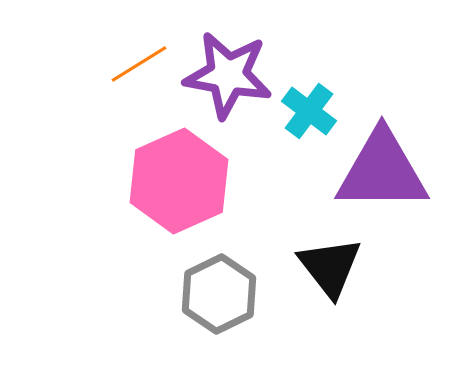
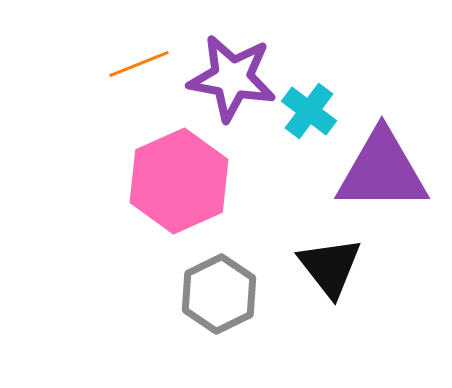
orange line: rotated 10 degrees clockwise
purple star: moved 4 px right, 3 px down
